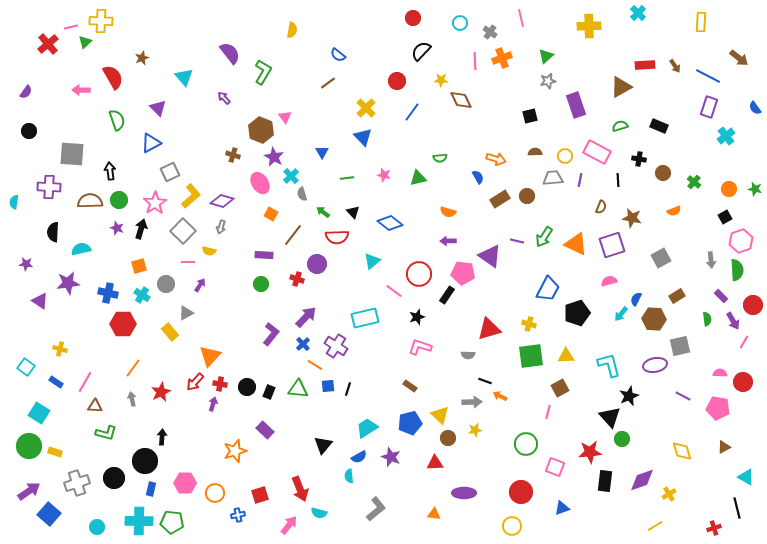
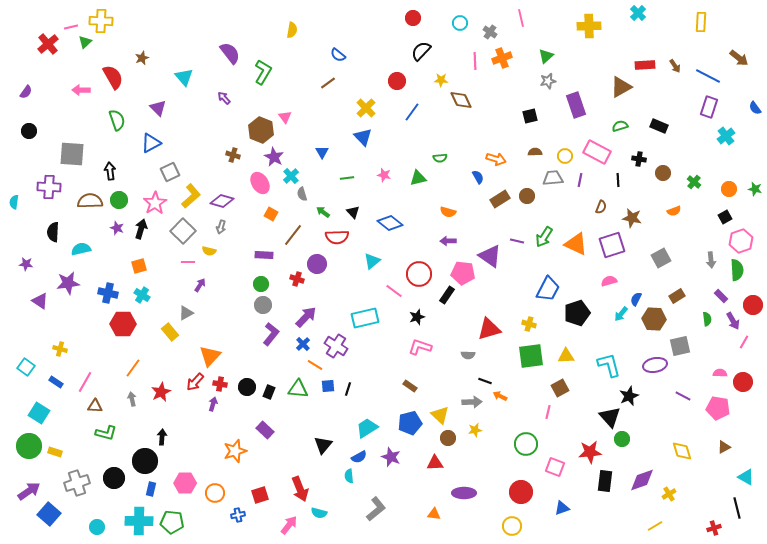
gray circle at (166, 284): moved 97 px right, 21 px down
